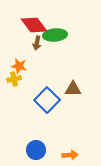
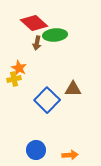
red diamond: moved 2 px up; rotated 12 degrees counterclockwise
orange star: moved 2 px down; rotated 14 degrees clockwise
